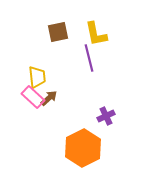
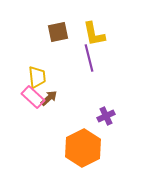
yellow L-shape: moved 2 px left
